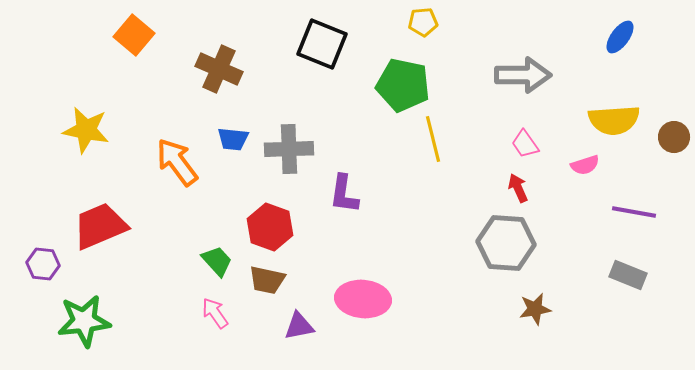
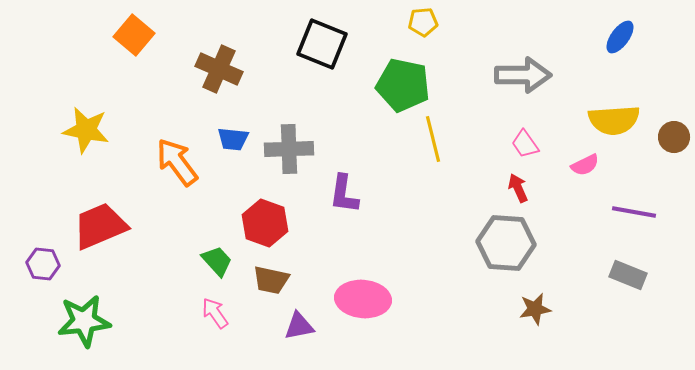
pink semicircle: rotated 8 degrees counterclockwise
red hexagon: moved 5 px left, 4 px up
brown trapezoid: moved 4 px right
